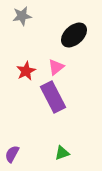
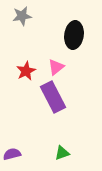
black ellipse: rotated 40 degrees counterclockwise
purple semicircle: rotated 48 degrees clockwise
